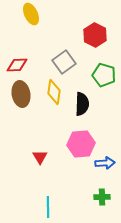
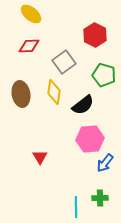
yellow ellipse: rotated 25 degrees counterclockwise
red diamond: moved 12 px right, 19 px up
black semicircle: moved 1 px right, 1 px down; rotated 50 degrees clockwise
pink hexagon: moved 9 px right, 5 px up
blue arrow: rotated 132 degrees clockwise
green cross: moved 2 px left, 1 px down
cyan line: moved 28 px right
